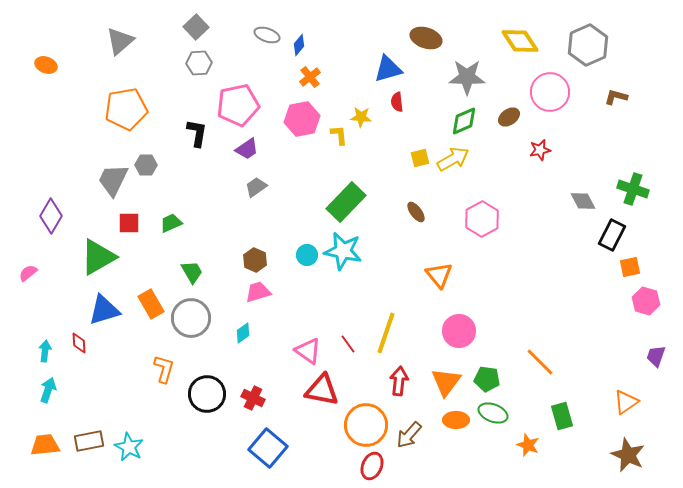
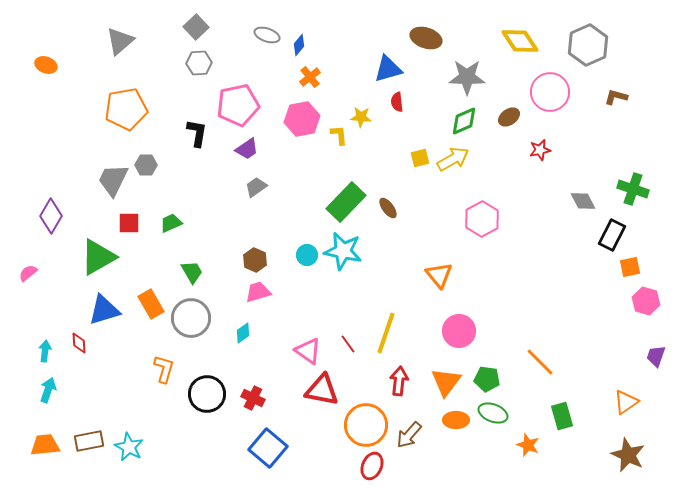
brown ellipse at (416, 212): moved 28 px left, 4 px up
